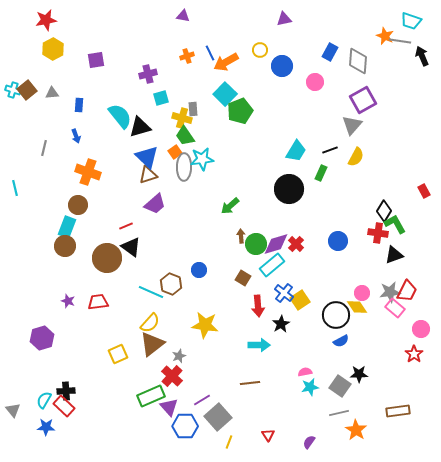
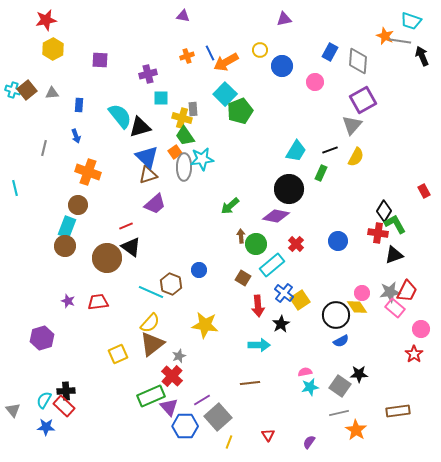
purple square at (96, 60): moved 4 px right; rotated 12 degrees clockwise
cyan square at (161, 98): rotated 14 degrees clockwise
purple diamond at (276, 244): moved 28 px up; rotated 28 degrees clockwise
